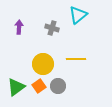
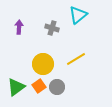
yellow line: rotated 30 degrees counterclockwise
gray circle: moved 1 px left, 1 px down
